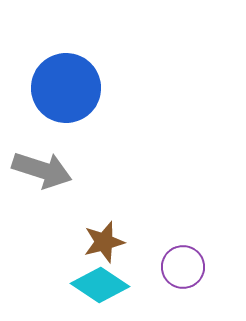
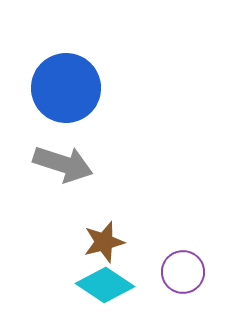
gray arrow: moved 21 px right, 6 px up
purple circle: moved 5 px down
cyan diamond: moved 5 px right
